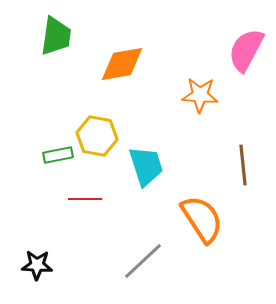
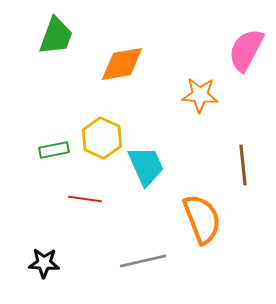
green trapezoid: rotated 12 degrees clockwise
yellow hexagon: moved 5 px right, 2 px down; rotated 15 degrees clockwise
green rectangle: moved 4 px left, 5 px up
cyan trapezoid: rotated 6 degrees counterclockwise
red line: rotated 8 degrees clockwise
orange semicircle: rotated 12 degrees clockwise
gray line: rotated 30 degrees clockwise
black star: moved 7 px right, 2 px up
